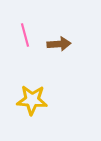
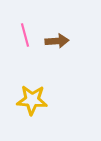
brown arrow: moved 2 px left, 3 px up
